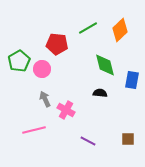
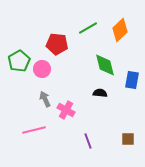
purple line: rotated 42 degrees clockwise
